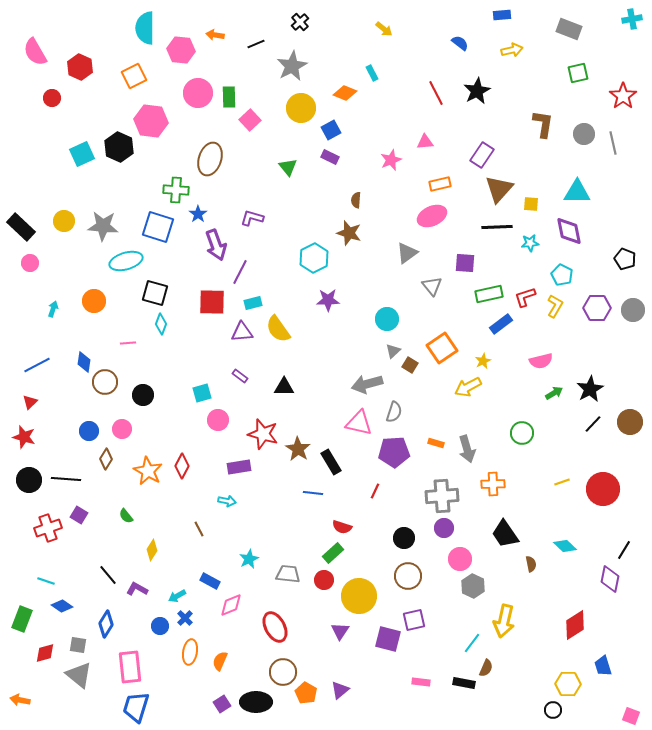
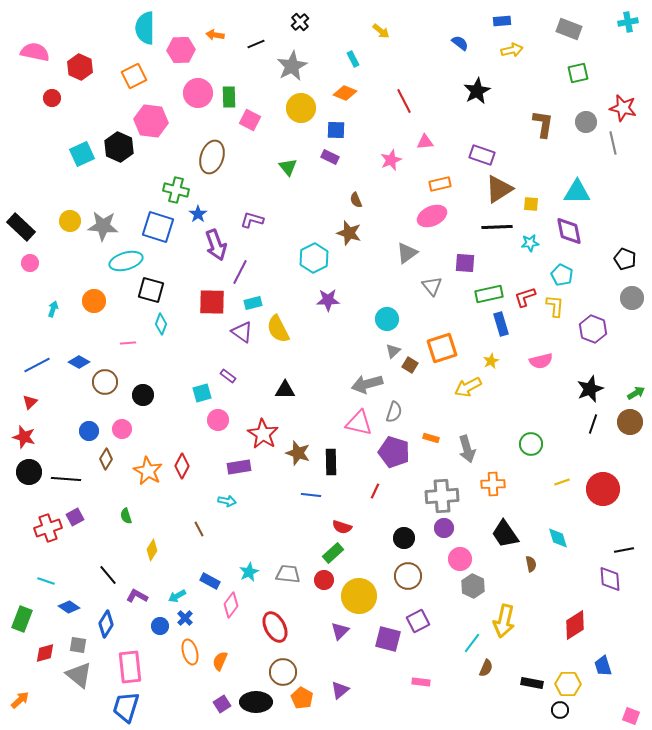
blue rectangle at (502, 15): moved 6 px down
cyan cross at (632, 19): moved 4 px left, 3 px down
yellow arrow at (384, 29): moved 3 px left, 2 px down
pink hexagon at (181, 50): rotated 8 degrees counterclockwise
pink semicircle at (35, 52): rotated 132 degrees clockwise
cyan rectangle at (372, 73): moved 19 px left, 14 px up
red line at (436, 93): moved 32 px left, 8 px down
red star at (623, 96): moved 12 px down; rotated 24 degrees counterclockwise
pink square at (250, 120): rotated 20 degrees counterclockwise
blue square at (331, 130): moved 5 px right; rotated 30 degrees clockwise
gray circle at (584, 134): moved 2 px right, 12 px up
purple rectangle at (482, 155): rotated 75 degrees clockwise
brown ellipse at (210, 159): moved 2 px right, 2 px up
brown triangle at (499, 189): rotated 16 degrees clockwise
green cross at (176, 190): rotated 10 degrees clockwise
brown semicircle at (356, 200): rotated 28 degrees counterclockwise
purple L-shape at (252, 218): moved 2 px down
yellow circle at (64, 221): moved 6 px right
black square at (155, 293): moved 4 px left, 3 px up
yellow L-shape at (555, 306): rotated 25 degrees counterclockwise
purple hexagon at (597, 308): moved 4 px left, 21 px down; rotated 20 degrees clockwise
gray circle at (633, 310): moved 1 px left, 12 px up
blue rectangle at (501, 324): rotated 70 degrees counterclockwise
yellow semicircle at (278, 329): rotated 8 degrees clockwise
purple triangle at (242, 332): rotated 40 degrees clockwise
orange square at (442, 348): rotated 16 degrees clockwise
yellow star at (483, 361): moved 8 px right
blue diamond at (84, 362): moved 5 px left; rotated 70 degrees counterclockwise
purple rectangle at (240, 376): moved 12 px left
black triangle at (284, 387): moved 1 px right, 3 px down
black star at (590, 389): rotated 8 degrees clockwise
green arrow at (554, 393): moved 82 px right
black line at (593, 424): rotated 24 degrees counterclockwise
green circle at (522, 433): moved 9 px right, 11 px down
red star at (263, 434): rotated 16 degrees clockwise
orange rectangle at (436, 443): moved 5 px left, 5 px up
brown star at (298, 449): moved 4 px down; rotated 15 degrees counterclockwise
purple pentagon at (394, 452): rotated 20 degrees clockwise
black rectangle at (331, 462): rotated 30 degrees clockwise
black circle at (29, 480): moved 8 px up
blue line at (313, 493): moved 2 px left, 2 px down
purple square at (79, 515): moved 4 px left, 2 px down; rotated 30 degrees clockwise
green semicircle at (126, 516): rotated 21 degrees clockwise
cyan diamond at (565, 546): moved 7 px left, 8 px up; rotated 30 degrees clockwise
black line at (624, 550): rotated 48 degrees clockwise
cyan star at (249, 559): moved 13 px down
purple diamond at (610, 579): rotated 16 degrees counterclockwise
purple L-shape at (137, 589): moved 7 px down
pink diamond at (231, 605): rotated 30 degrees counterclockwise
blue diamond at (62, 606): moved 7 px right, 1 px down
purple square at (414, 620): moved 4 px right, 1 px down; rotated 15 degrees counterclockwise
purple triangle at (340, 631): rotated 12 degrees clockwise
orange ellipse at (190, 652): rotated 25 degrees counterclockwise
black rectangle at (464, 683): moved 68 px right
orange pentagon at (306, 693): moved 4 px left, 5 px down
orange arrow at (20, 700): rotated 126 degrees clockwise
blue trapezoid at (136, 707): moved 10 px left
black circle at (553, 710): moved 7 px right
